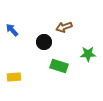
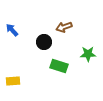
yellow rectangle: moved 1 px left, 4 px down
